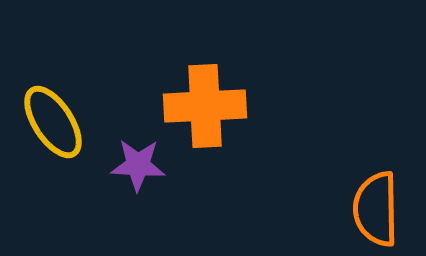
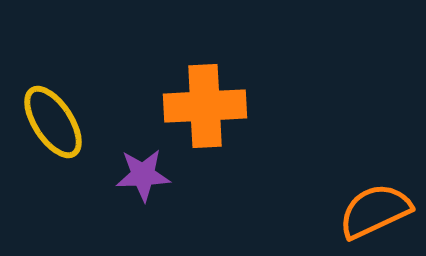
purple star: moved 5 px right, 10 px down; rotated 6 degrees counterclockwise
orange semicircle: moved 1 px left, 2 px down; rotated 66 degrees clockwise
